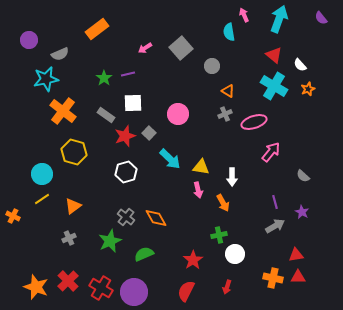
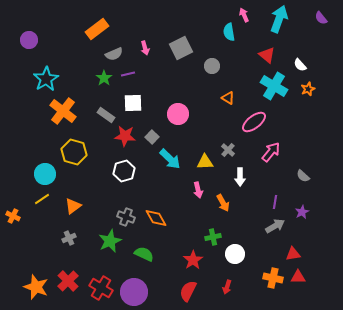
pink arrow at (145, 48): rotated 72 degrees counterclockwise
gray square at (181, 48): rotated 15 degrees clockwise
gray semicircle at (60, 54): moved 54 px right
red triangle at (274, 55): moved 7 px left
cyan star at (46, 79): rotated 20 degrees counterclockwise
orange triangle at (228, 91): moved 7 px down
gray cross at (225, 114): moved 3 px right, 36 px down; rotated 24 degrees counterclockwise
pink ellipse at (254, 122): rotated 20 degrees counterclockwise
gray square at (149, 133): moved 3 px right, 4 px down
red star at (125, 136): rotated 25 degrees clockwise
yellow triangle at (201, 167): moved 4 px right, 5 px up; rotated 12 degrees counterclockwise
white hexagon at (126, 172): moved 2 px left, 1 px up
cyan circle at (42, 174): moved 3 px right
white arrow at (232, 177): moved 8 px right
purple line at (275, 202): rotated 24 degrees clockwise
purple star at (302, 212): rotated 16 degrees clockwise
gray cross at (126, 217): rotated 18 degrees counterclockwise
green cross at (219, 235): moved 6 px left, 2 px down
green semicircle at (144, 254): rotated 48 degrees clockwise
red triangle at (296, 255): moved 3 px left, 1 px up
red semicircle at (186, 291): moved 2 px right
